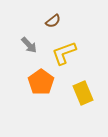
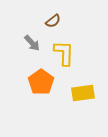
gray arrow: moved 3 px right, 2 px up
yellow L-shape: rotated 112 degrees clockwise
yellow rectangle: rotated 75 degrees counterclockwise
